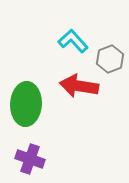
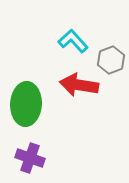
gray hexagon: moved 1 px right, 1 px down
red arrow: moved 1 px up
purple cross: moved 1 px up
